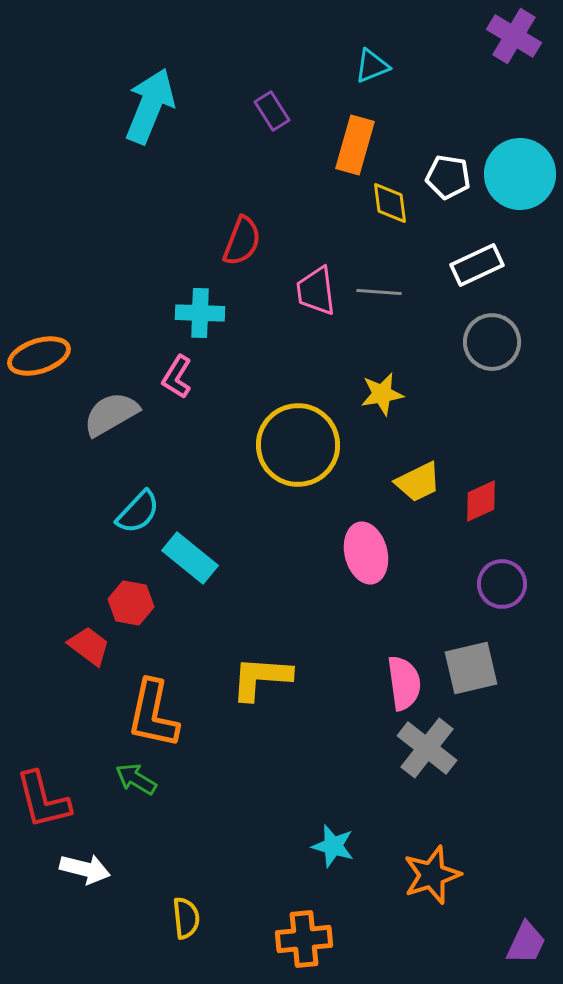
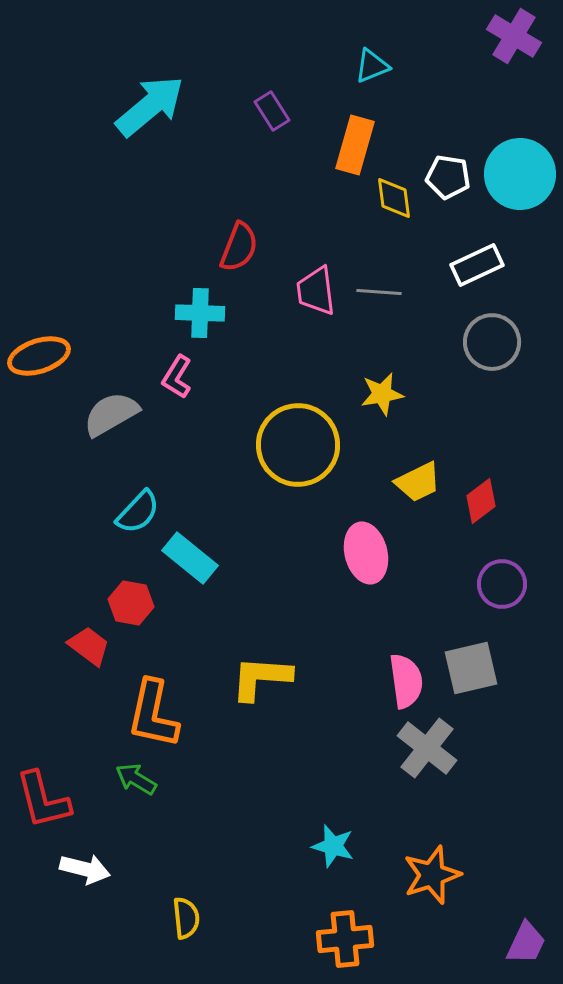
cyan arrow: rotated 28 degrees clockwise
yellow diamond: moved 4 px right, 5 px up
red semicircle: moved 3 px left, 6 px down
red diamond: rotated 12 degrees counterclockwise
pink semicircle: moved 2 px right, 2 px up
orange cross: moved 41 px right
